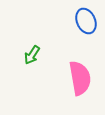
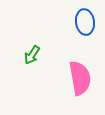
blue ellipse: moved 1 px left, 1 px down; rotated 15 degrees clockwise
